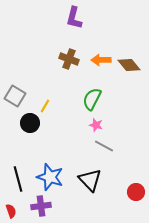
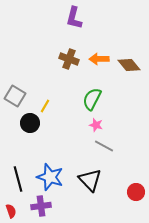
orange arrow: moved 2 px left, 1 px up
